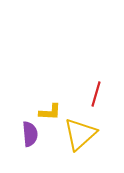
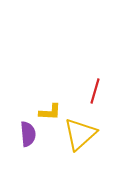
red line: moved 1 px left, 3 px up
purple semicircle: moved 2 px left
